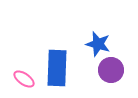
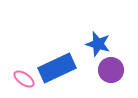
blue rectangle: rotated 63 degrees clockwise
